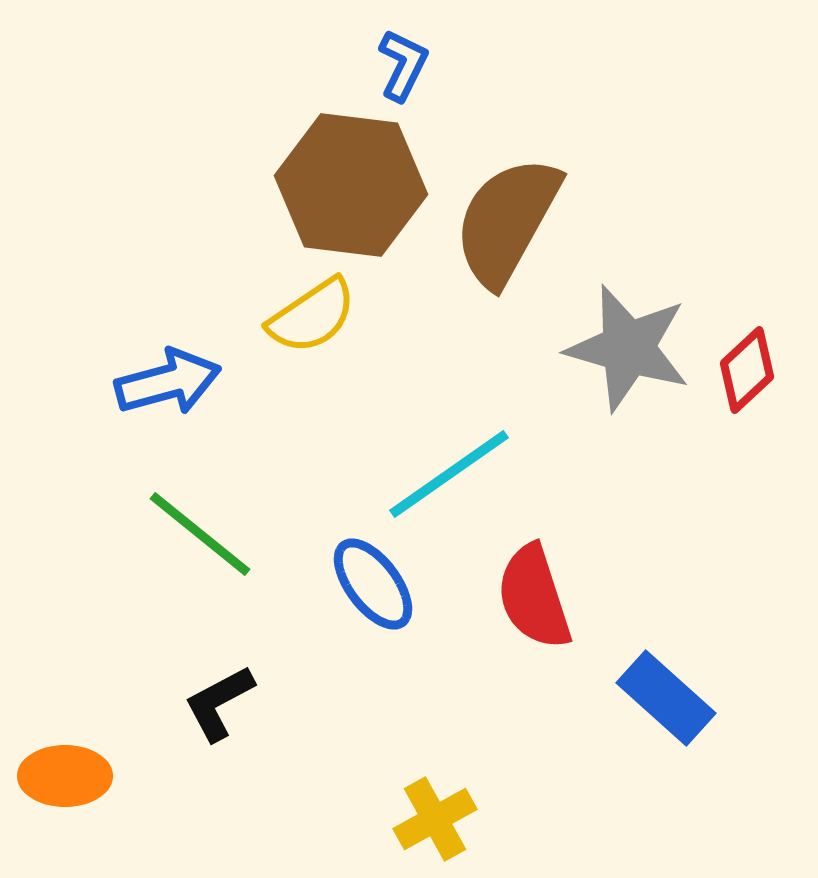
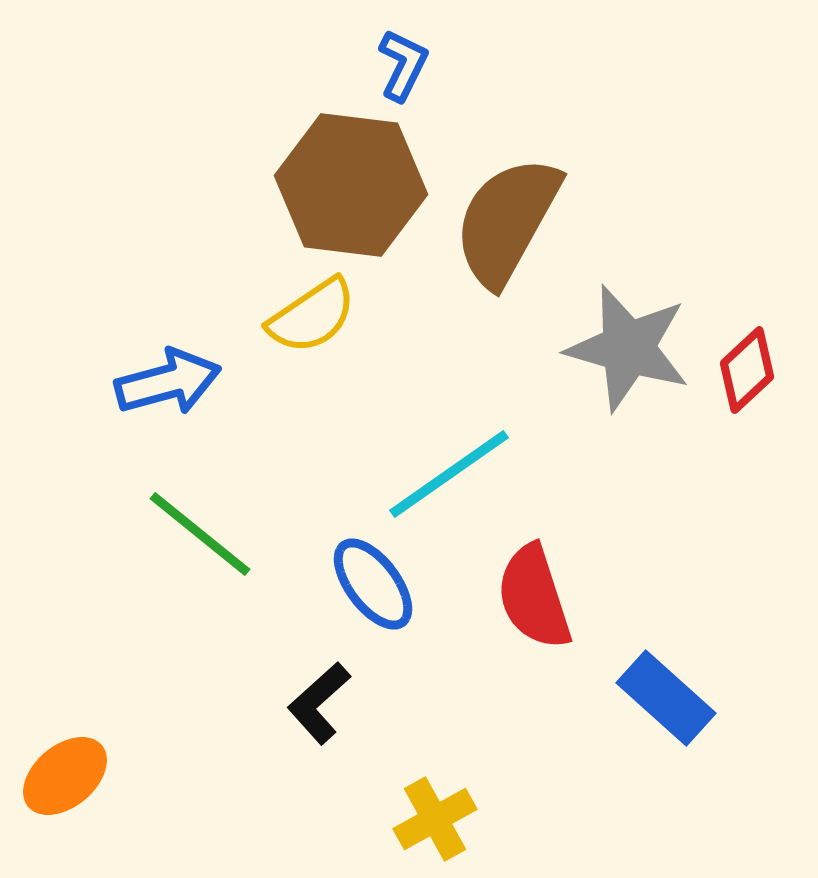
black L-shape: moved 100 px right; rotated 14 degrees counterclockwise
orange ellipse: rotated 40 degrees counterclockwise
